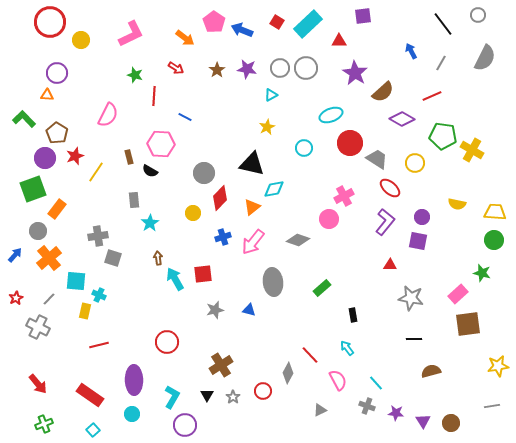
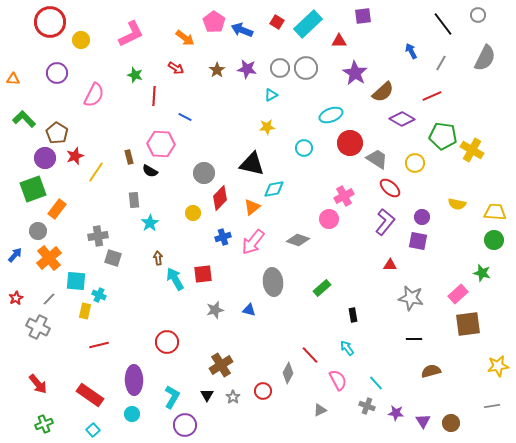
orange triangle at (47, 95): moved 34 px left, 16 px up
pink semicircle at (108, 115): moved 14 px left, 20 px up
yellow star at (267, 127): rotated 21 degrees clockwise
